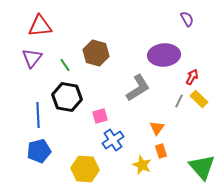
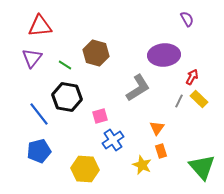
green line: rotated 24 degrees counterclockwise
blue line: moved 1 px right, 1 px up; rotated 35 degrees counterclockwise
